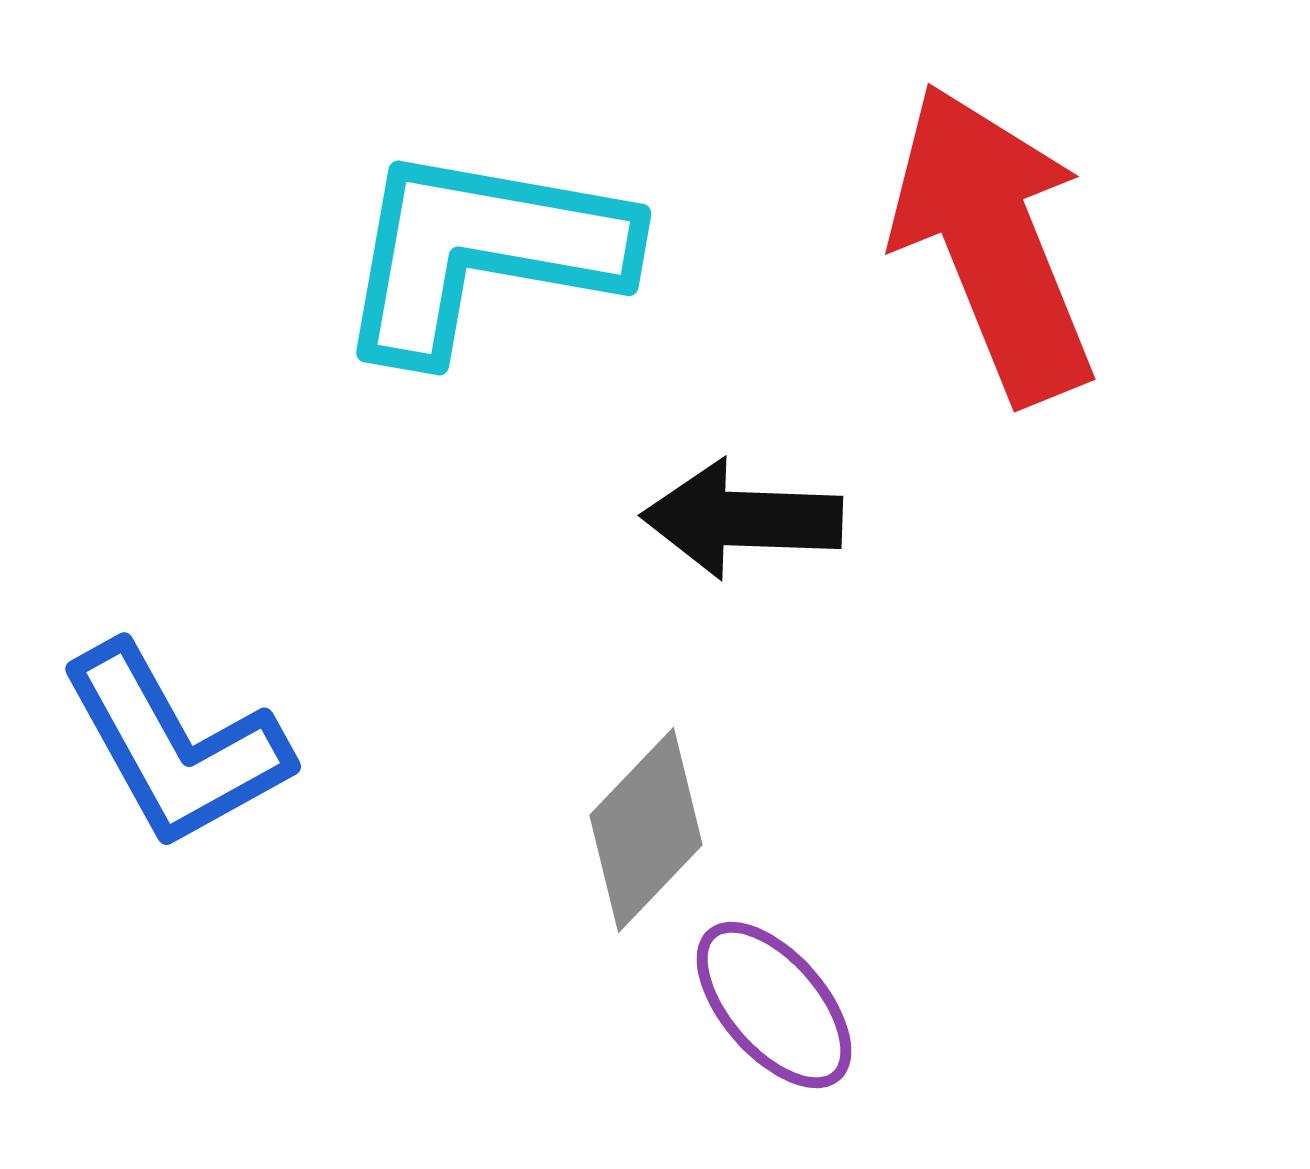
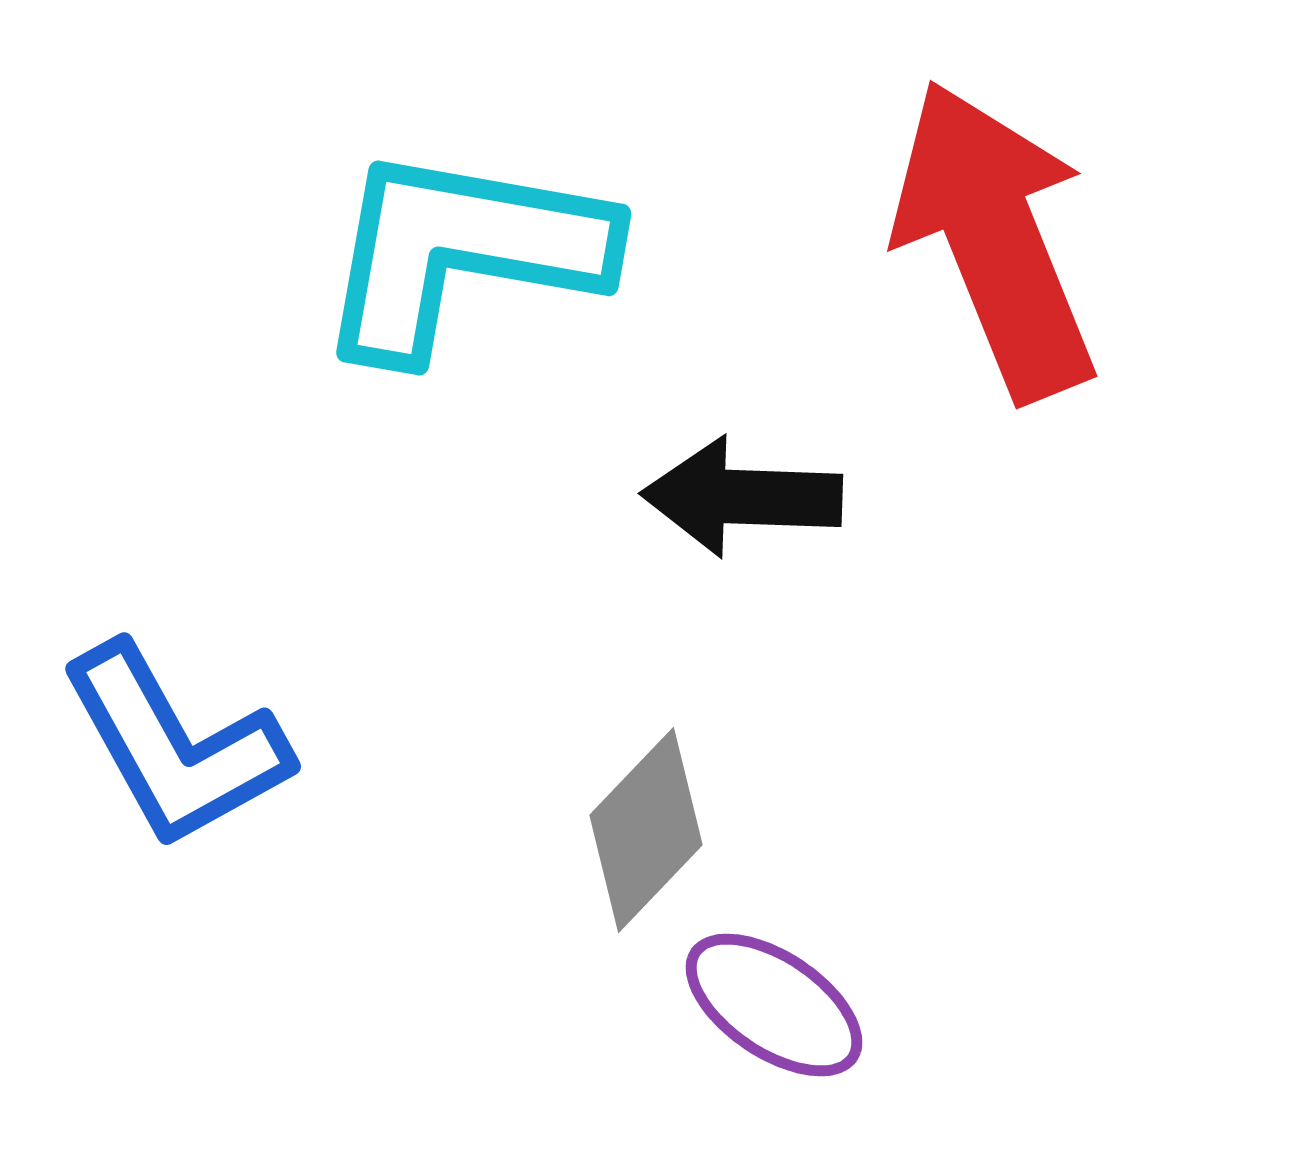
red arrow: moved 2 px right, 3 px up
cyan L-shape: moved 20 px left
black arrow: moved 22 px up
purple ellipse: rotated 15 degrees counterclockwise
